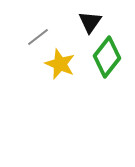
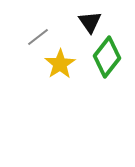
black triangle: rotated 10 degrees counterclockwise
yellow star: rotated 16 degrees clockwise
